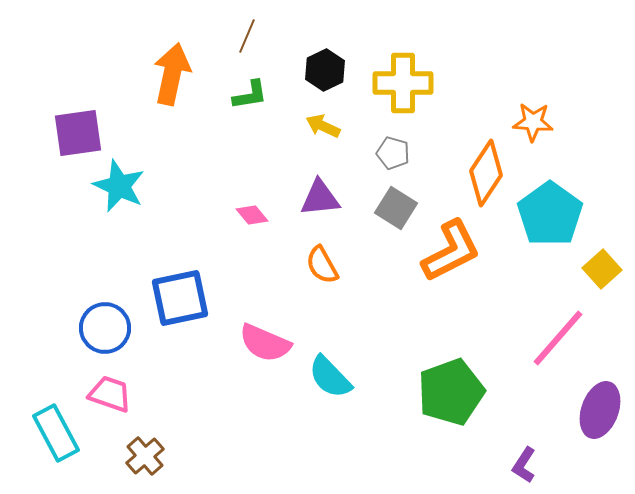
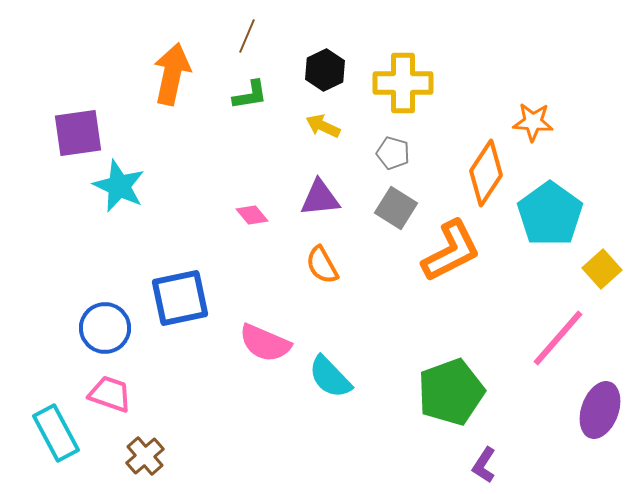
purple L-shape: moved 40 px left
